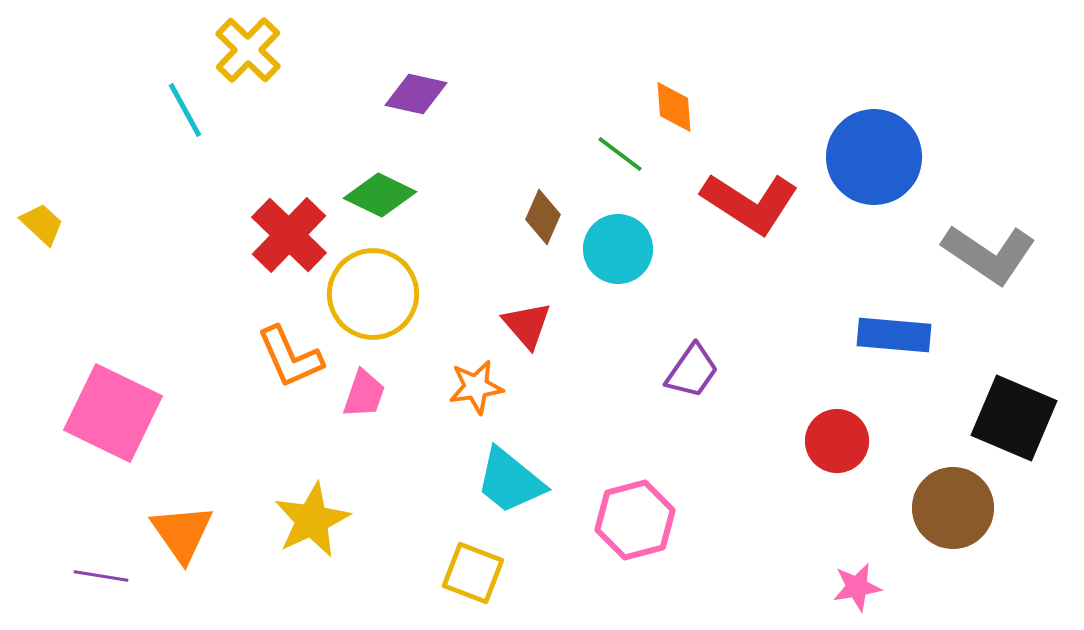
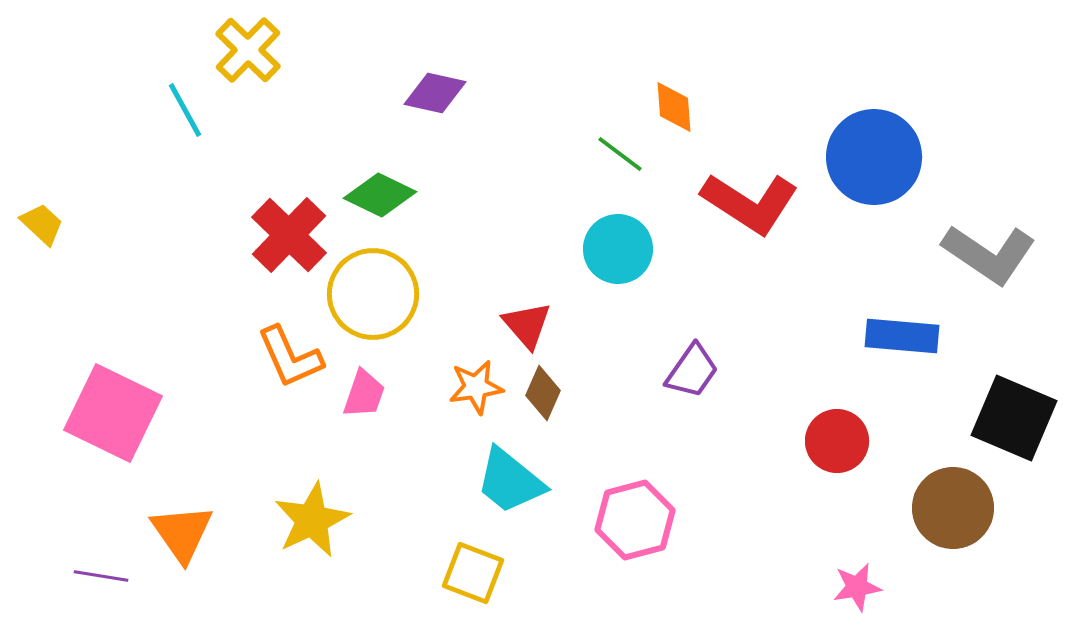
purple diamond: moved 19 px right, 1 px up
brown diamond: moved 176 px down
blue rectangle: moved 8 px right, 1 px down
